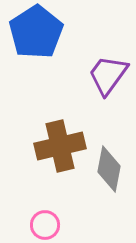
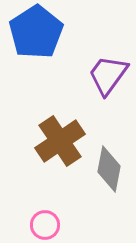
brown cross: moved 5 px up; rotated 21 degrees counterclockwise
